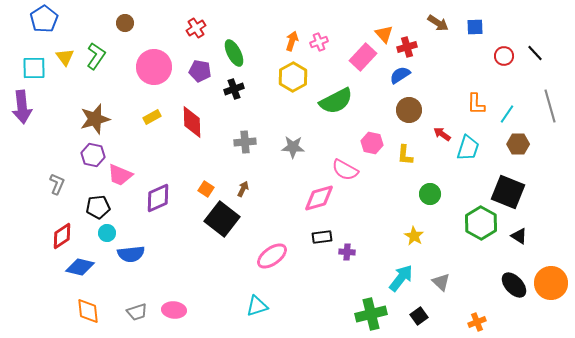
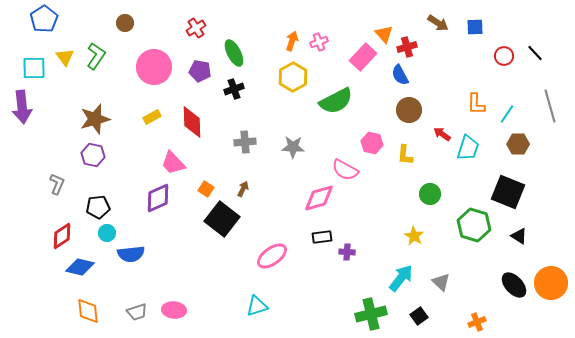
blue semicircle at (400, 75): rotated 85 degrees counterclockwise
pink trapezoid at (120, 175): moved 53 px right, 12 px up; rotated 24 degrees clockwise
green hexagon at (481, 223): moved 7 px left, 2 px down; rotated 12 degrees counterclockwise
